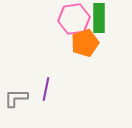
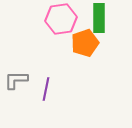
pink hexagon: moved 13 px left
gray L-shape: moved 18 px up
